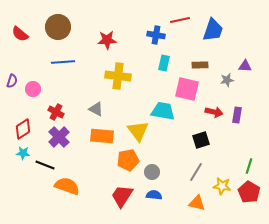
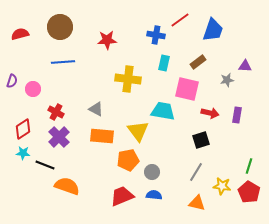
red line: rotated 24 degrees counterclockwise
brown circle: moved 2 px right
red semicircle: rotated 126 degrees clockwise
brown rectangle: moved 2 px left, 3 px up; rotated 35 degrees counterclockwise
yellow cross: moved 10 px right, 3 px down
red arrow: moved 4 px left, 1 px down
red trapezoid: rotated 35 degrees clockwise
